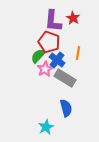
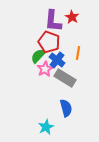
red star: moved 1 px left, 1 px up
